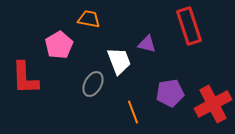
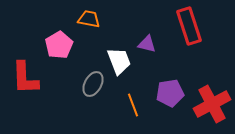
red cross: moved 1 px left
orange line: moved 7 px up
